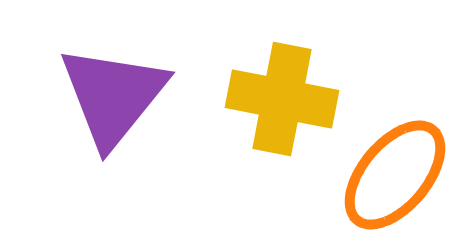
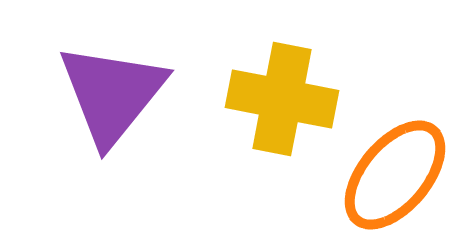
purple triangle: moved 1 px left, 2 px up
